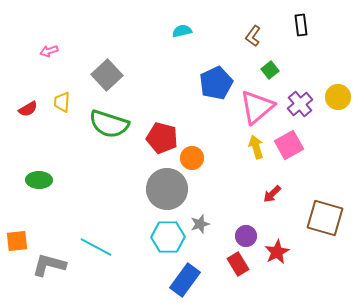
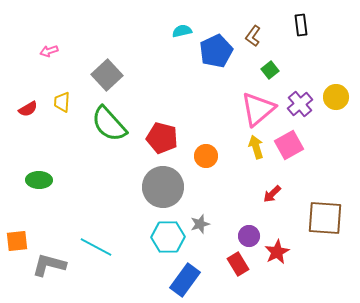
blue pentagon: moved 32 px up
yellow circle: moved 2 px left
pink triangle: moved 1 px right, 2 px down
green semicircle: rotated 30 degrees clockwise
orange circle: moved 14 px right, 2 px up
gray circle: moved 4 px left, 2 px up
brown square: rotated 12 degrees counterclockwise
purple circle: moved 3 px right
